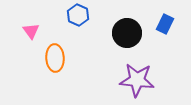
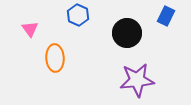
blue rectangle: moved 1 px right, 8 px up
pink triangle: moved 1 px left, 2 px up
purple star: rotated 12 degrees counterclockwise
